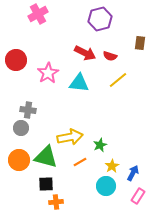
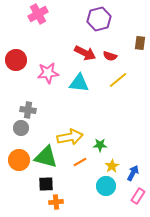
purple hexagon: moved 1 px left
pink star: rotated 25 degrees clockwise
green star: rotated 24 degrees clockwise
